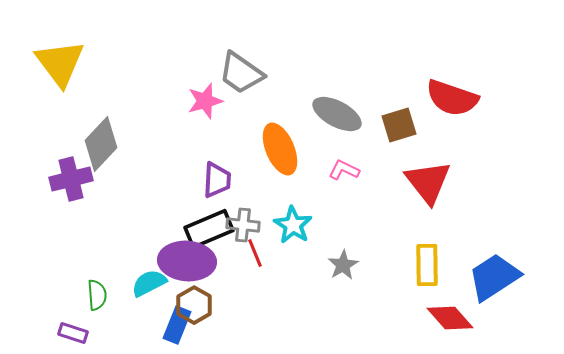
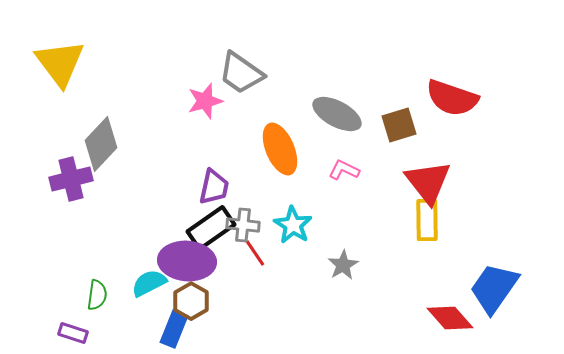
purple trapezoid: moved 3 px left, 7 px down; rotated 9 degrees clockwise
black rectangle: moved 2 px right, 1 px up; rotated 12 degrees counterclockwise
red line: rotated 12 degrees counterclockwise
yellow rectangle: moved 45 px up
blue trapezoid: moved 11 px down; rotated 22 degrees counterclockwise
green semicircle: rotated 12 degrees clockwise
brown hexagon: moved 3 px left, 4 px up
blue rectangle: moved 3 px left, 4 px down
